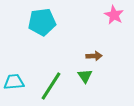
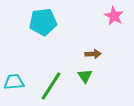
pink star: moved 1 px down
cyan pentagon: moved 1 px right
brown arrow: moved 1 px left, 2 px up
